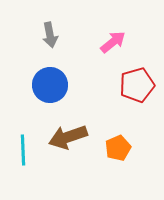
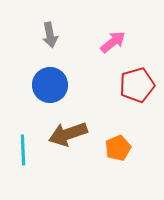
brown arrow: moved 3 px up
